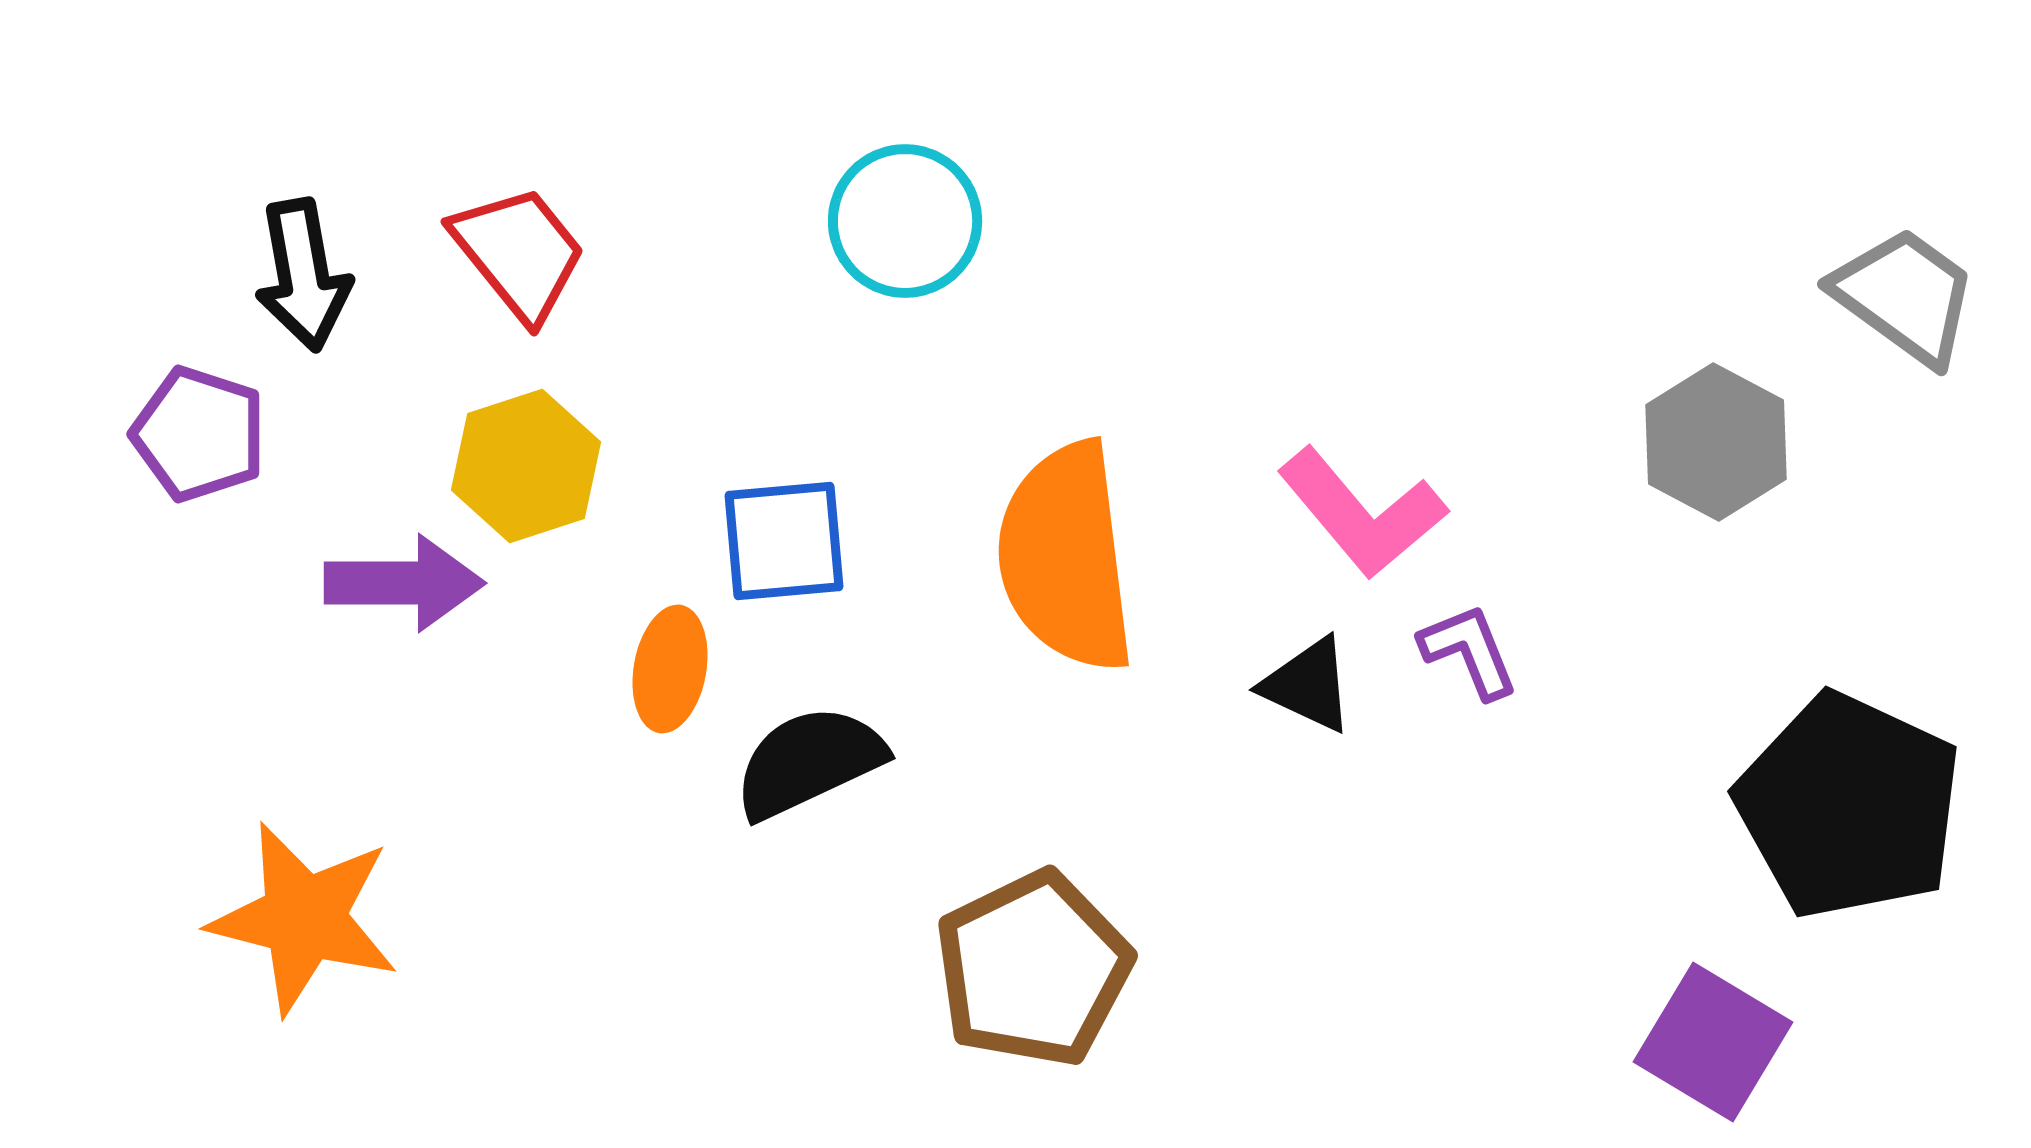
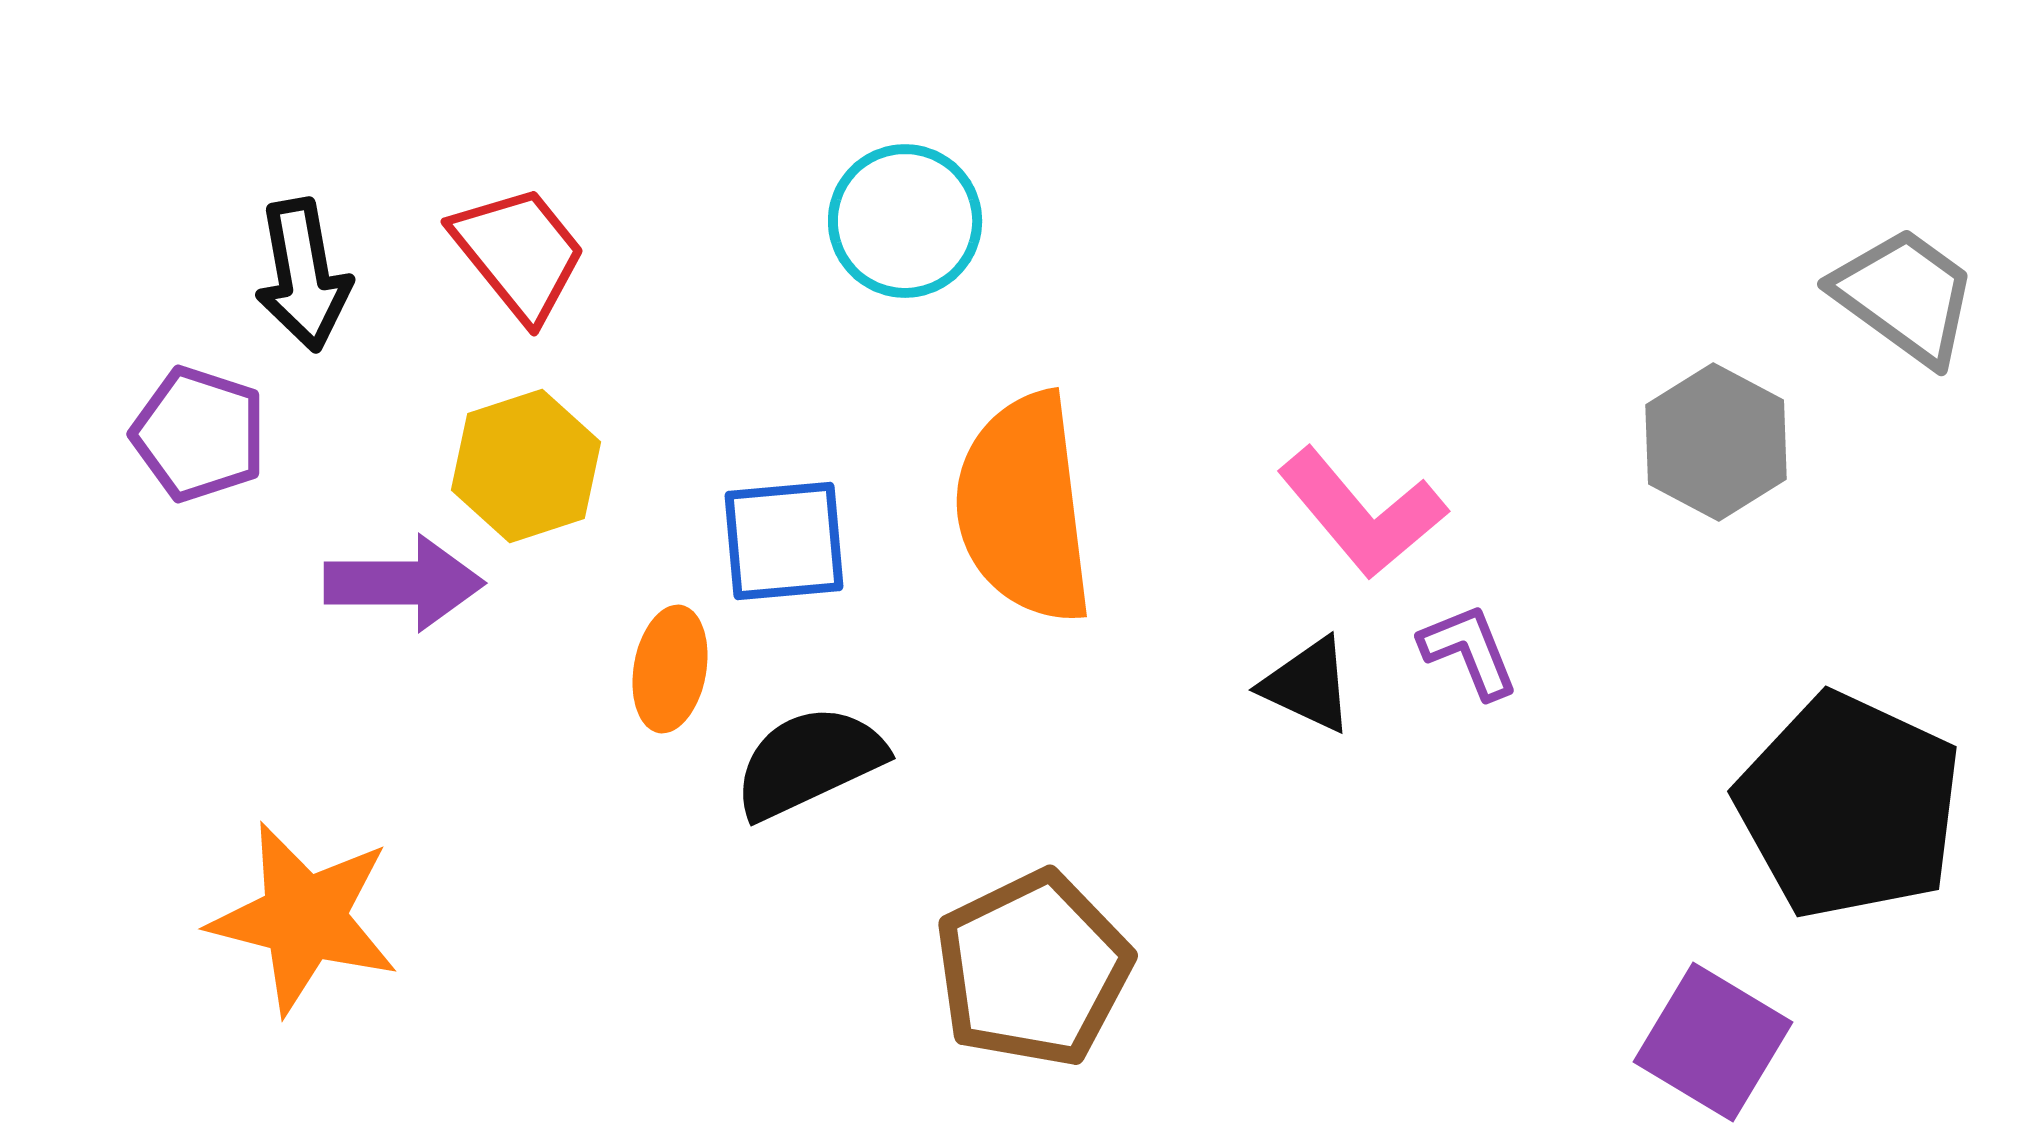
orange semicircle: moved 42 px left, 49 px up
